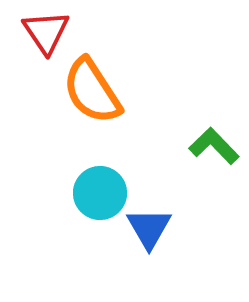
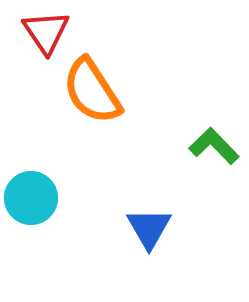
cyan circle: moved 69 px left, 5 px down
